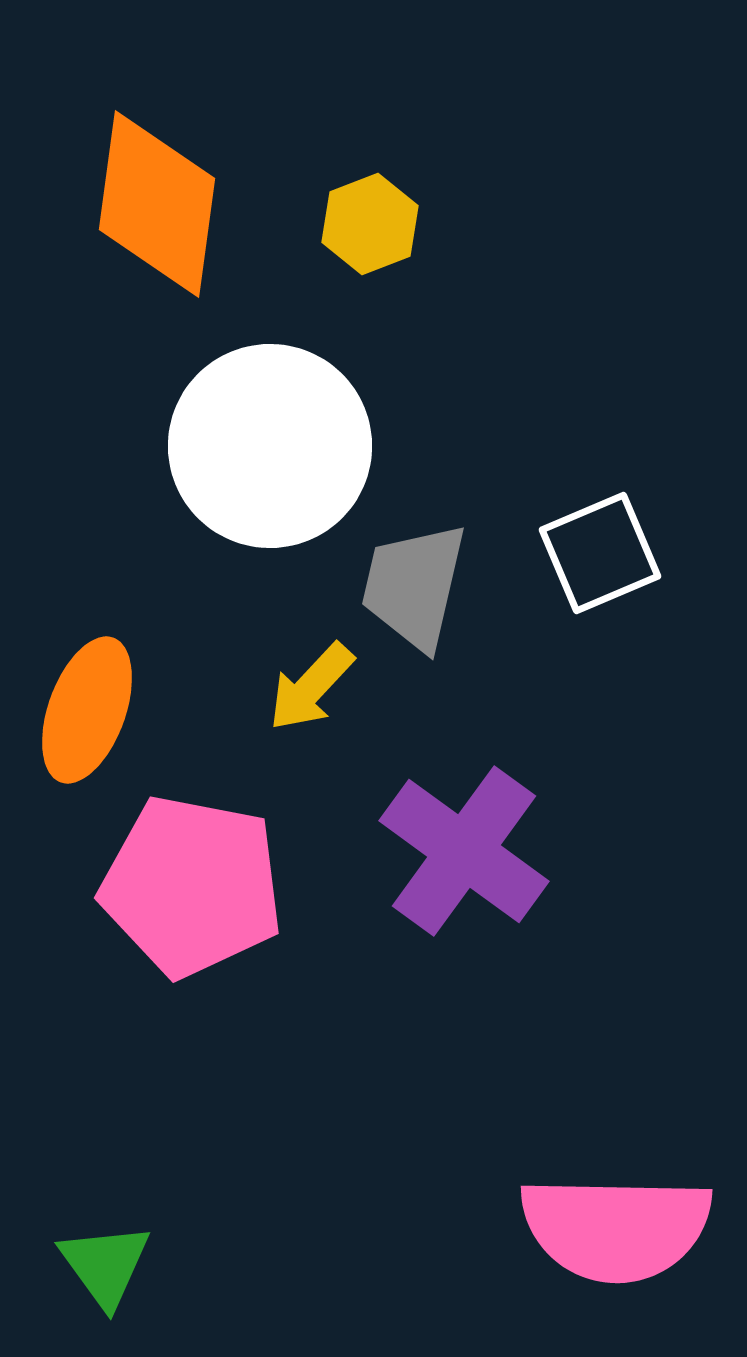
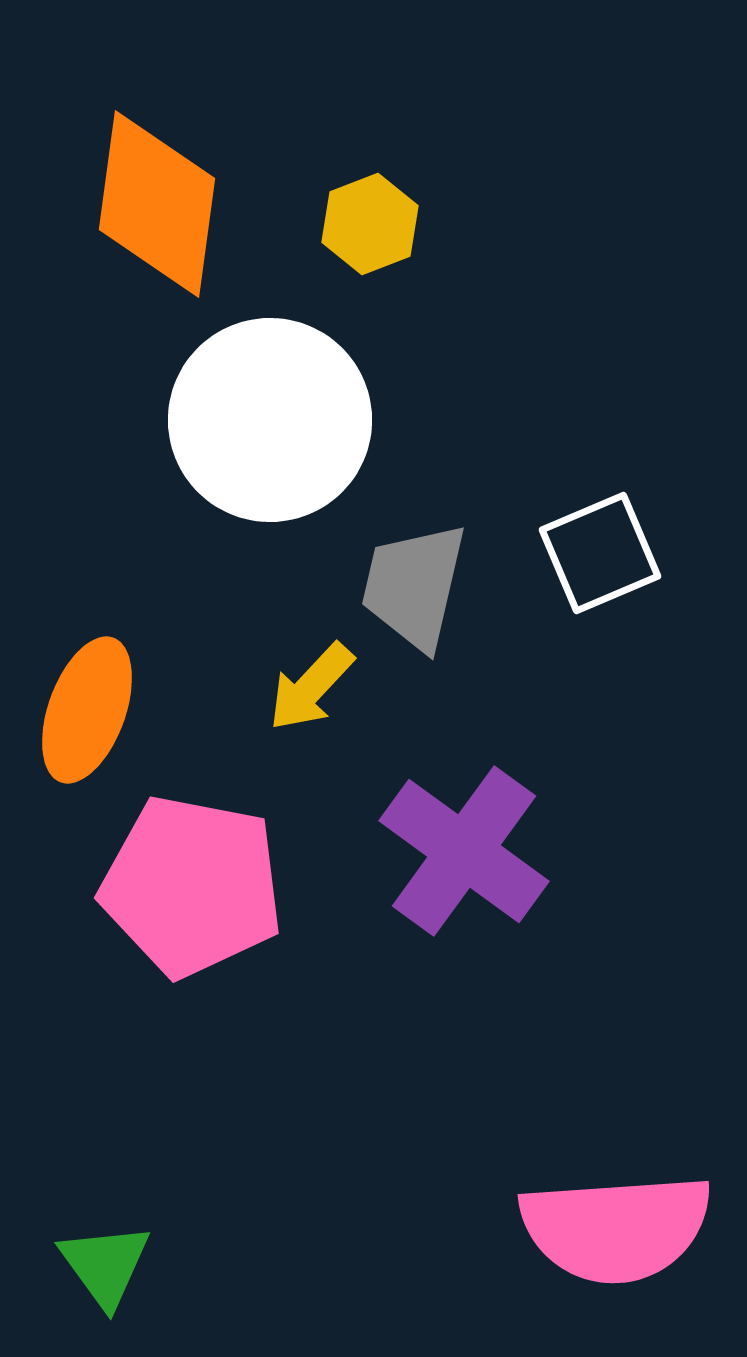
white circle: moved 26 px up
pink semicircle: rotated 5 degrees counterclockwise
